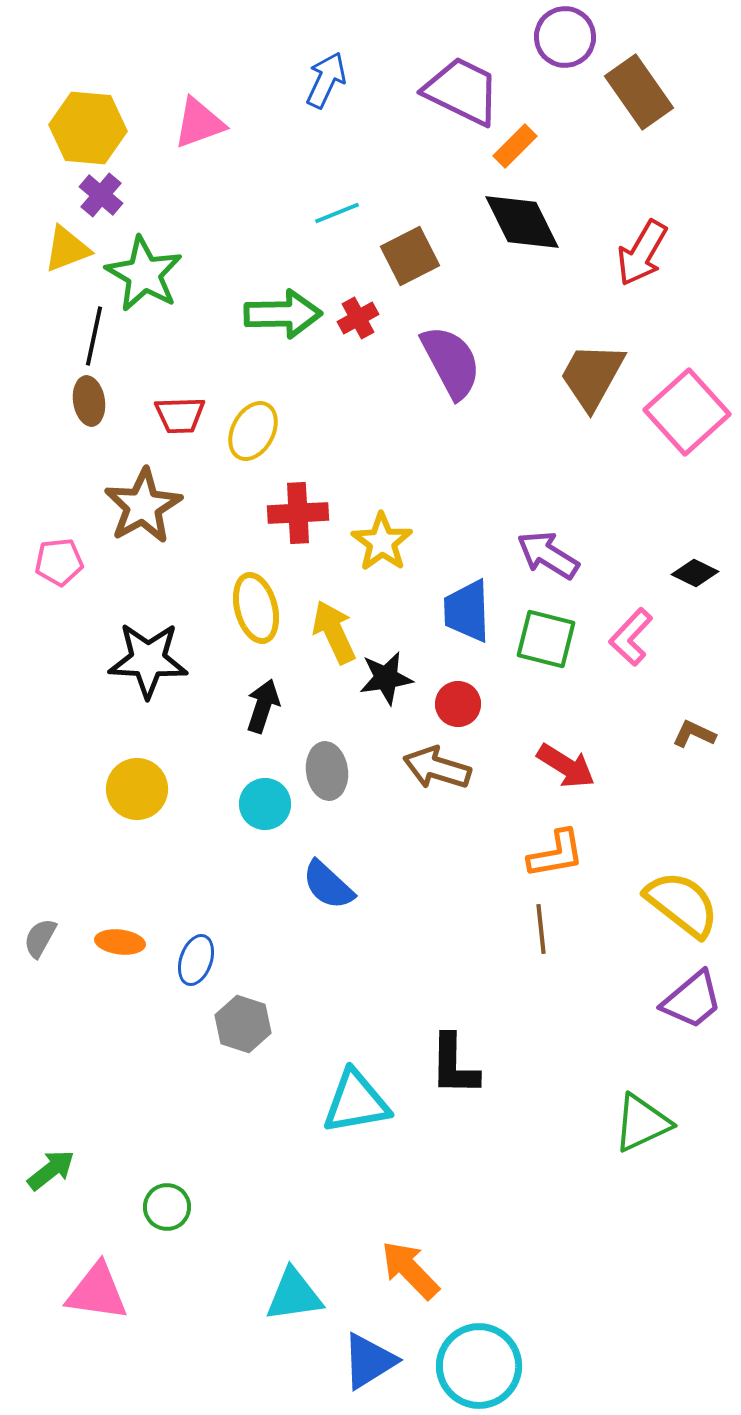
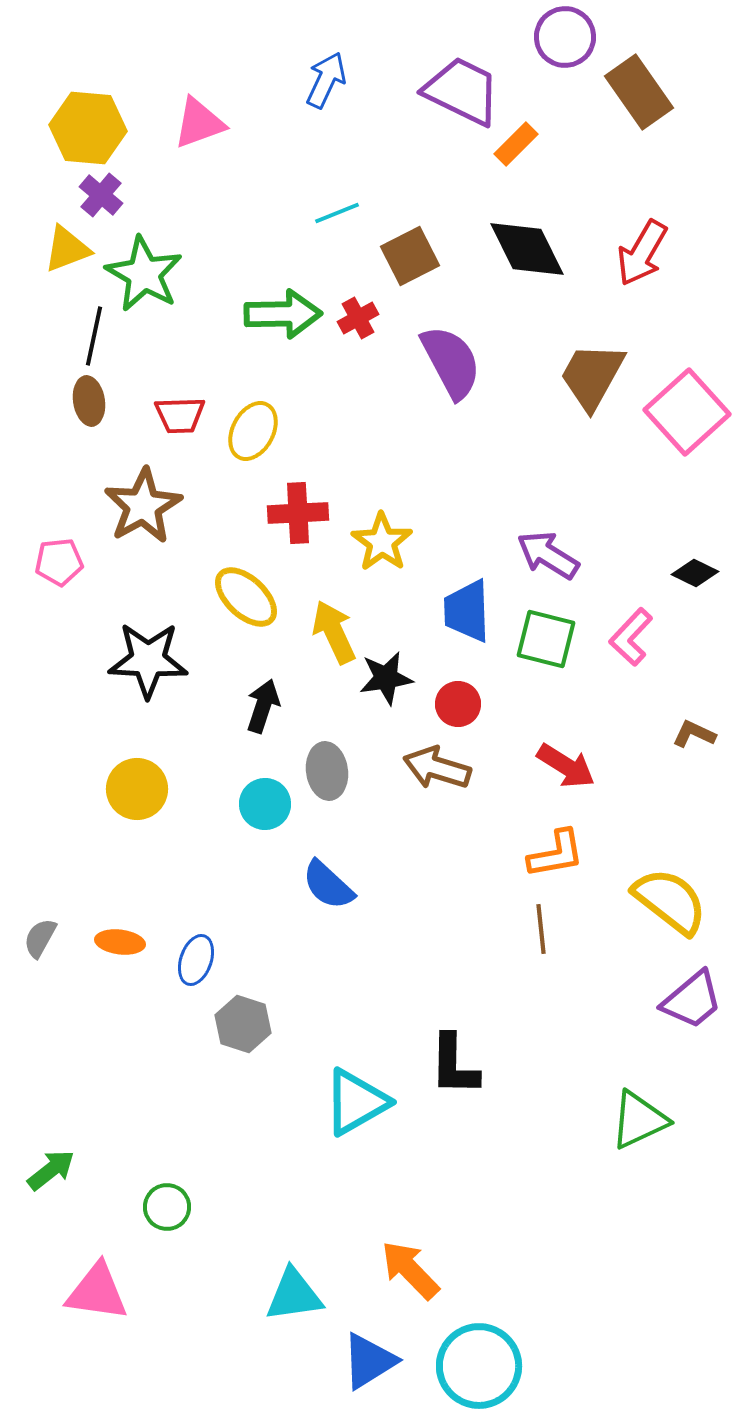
orange rectangle at (515, 146): moved 1 px right, 2 px up
black diamond at (522, 222): moved 5 px right, 27 px down
yellow ellipse at (256, 608): moved 10 px left, 11 px up; rotated 32 degrees counterclockwise
yellow semicircle at (682, 904): moved 12 px left, 3 px up
cyan triangle at (356, 1102): rotated 20 degrees counterclockwise
green triangle at (642, 1123): moved 3 px left, 3 px up
